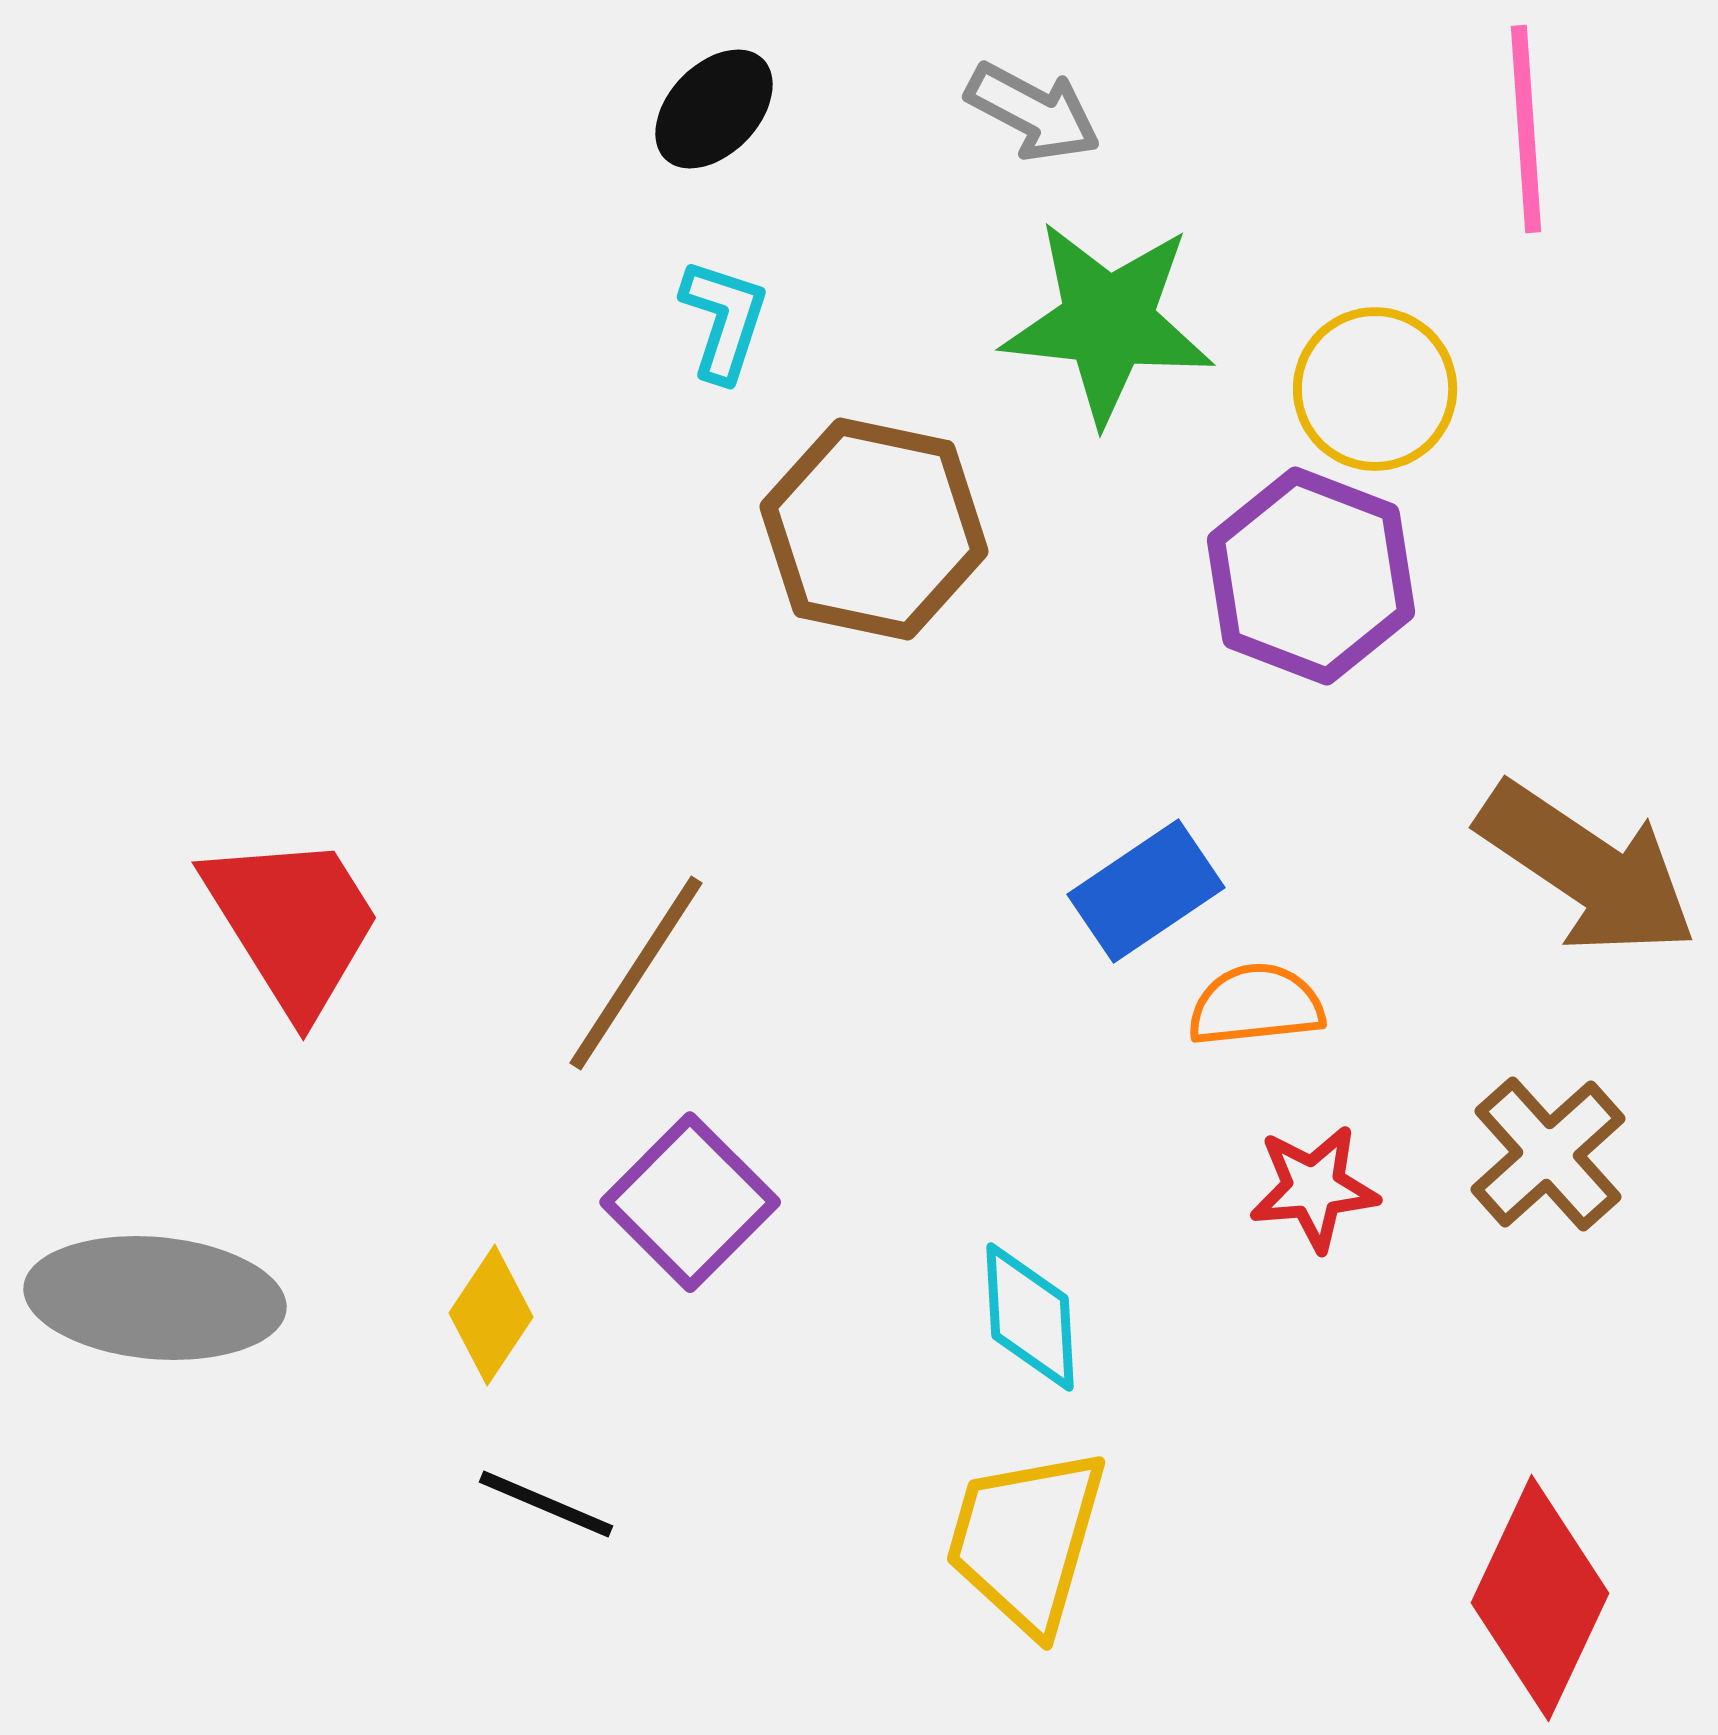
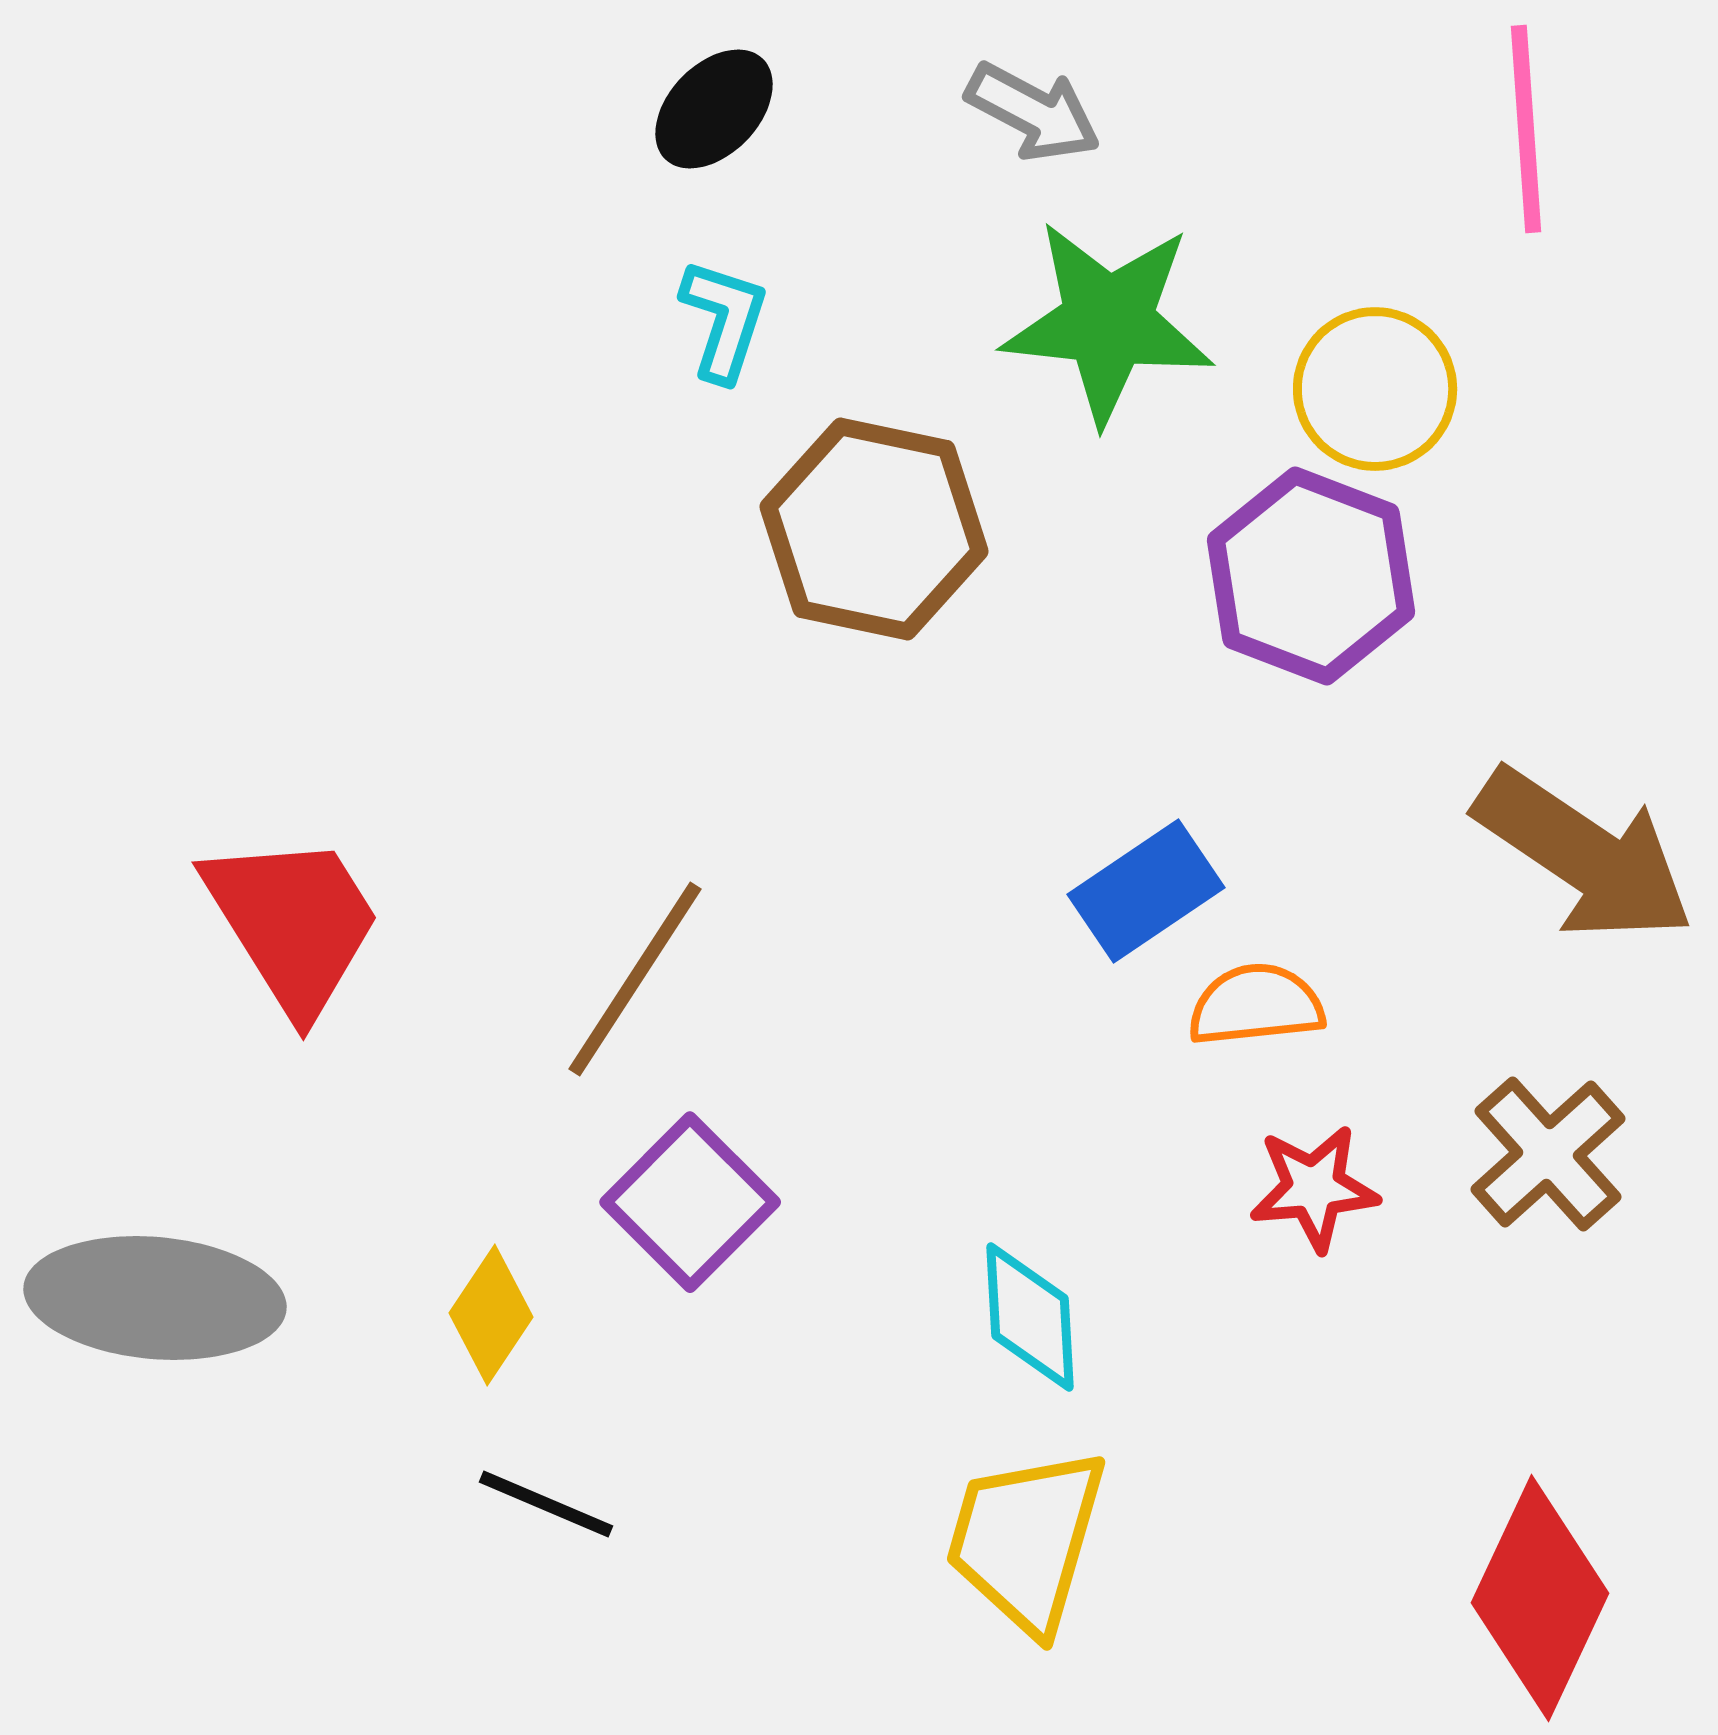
brown arrow: moved 3 px left, 14 px up
brown line: moved 1 px left, 6 px down
